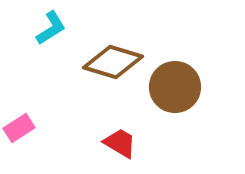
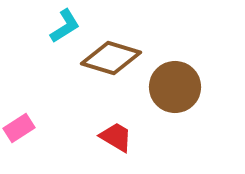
cyan L-shape: moved 14 px right, 2 px up
brown diamond: moved 2 px left, 4 px up
red trapezoid: moved 4 px left, 6 px up
